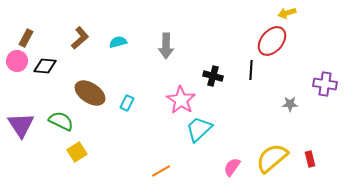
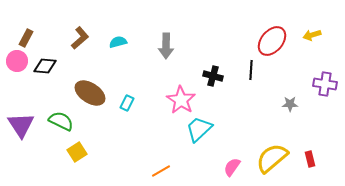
yellow arrow: moved 25 px right, 22 px down
